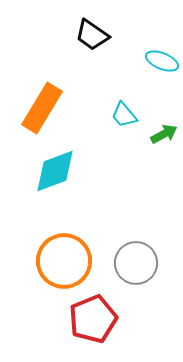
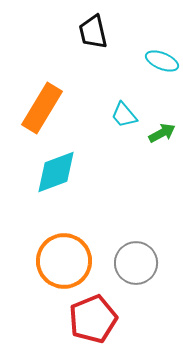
black trapezoid: moved 1 px right, 3 px up; rotated 42 degrees clockwise
green arrow: moved 2 px left, 1 px up
cyan diamond: moved 1 px right, 1 px down
